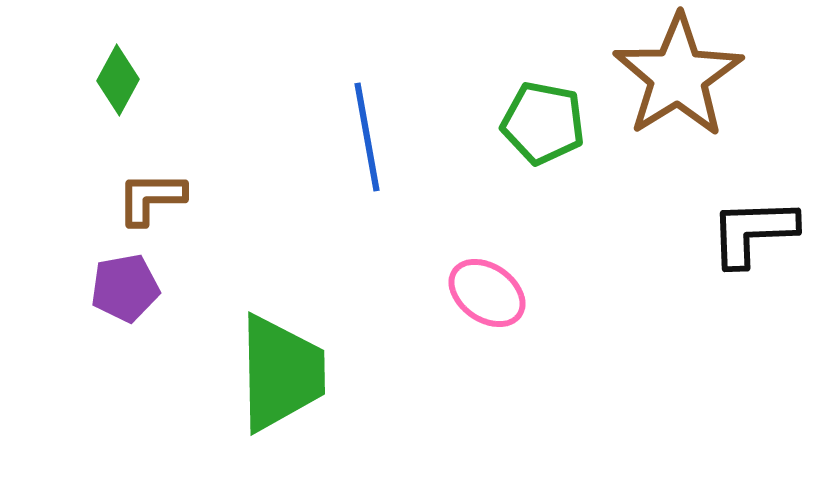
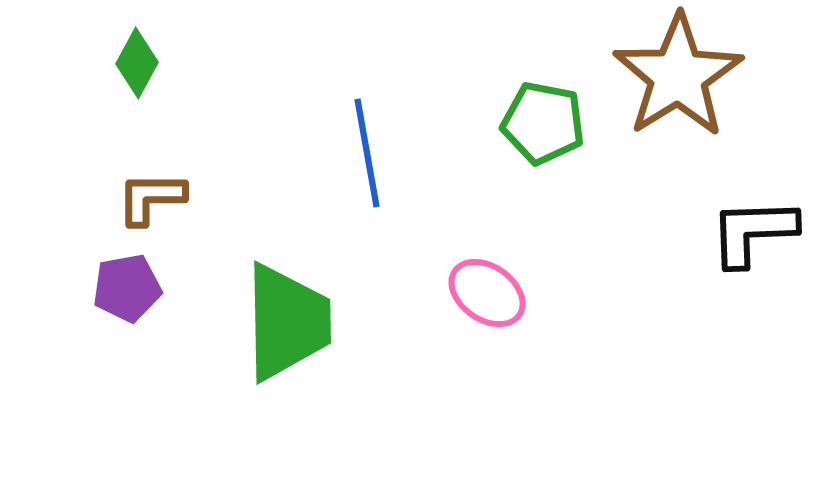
green diamond: moved 19 px right, 17 px up
blue line: moved 16 px down
purple pentagon: moved 2 px right
green trapezoid: moved 6 px right, 51 px up
